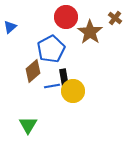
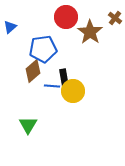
blue pentagon: moved 8 px left; rotated 20 degrees clockwise
blue line: rotated 14 degrees clockwise
